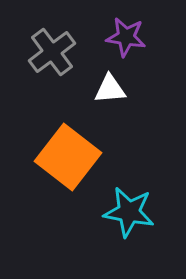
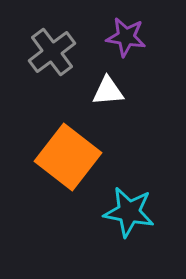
white triangle: moved 2 px left, 2 px down
